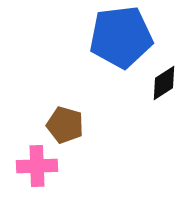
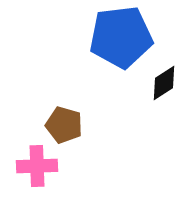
brown pentagon: moved 1 px left
